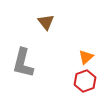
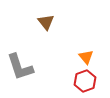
orange triangle: rotated 28 degrees counterclockwise
gray L-shape: moved 3 px left, 4 px down; rotated 32 degrees counterclockwise
